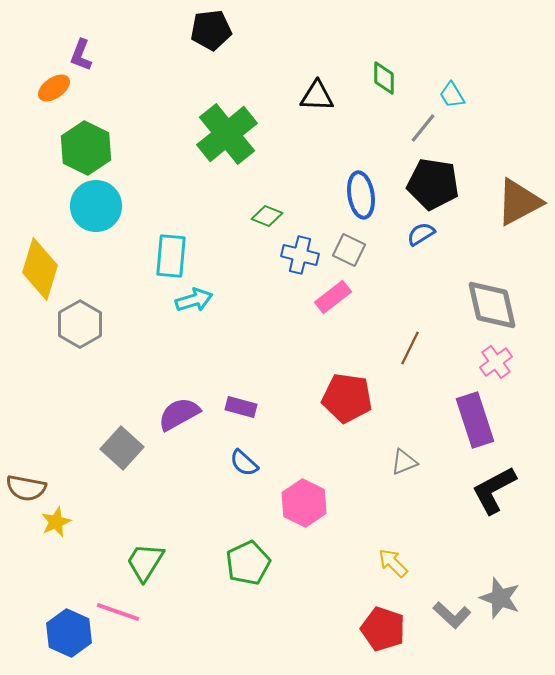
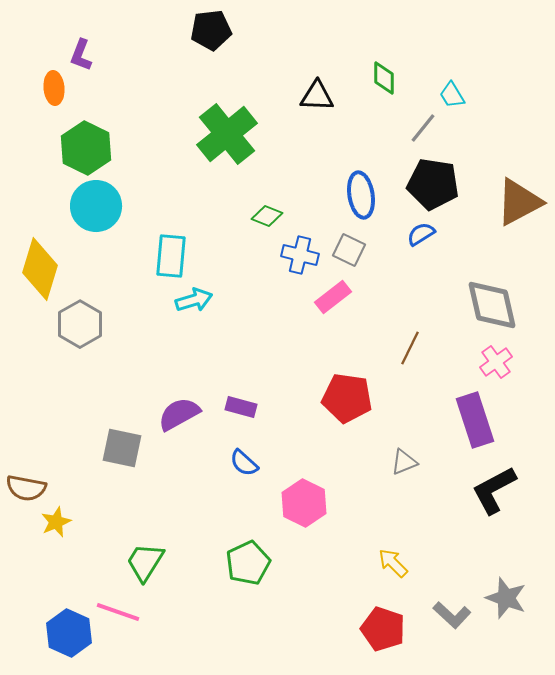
orange ellipse at (54, 88): rotated 60 degrees counterclockwise
gray square at (122, 448): rotated 30 degrees counterclockwise
gray star at (500, 598): moved 6 px right
